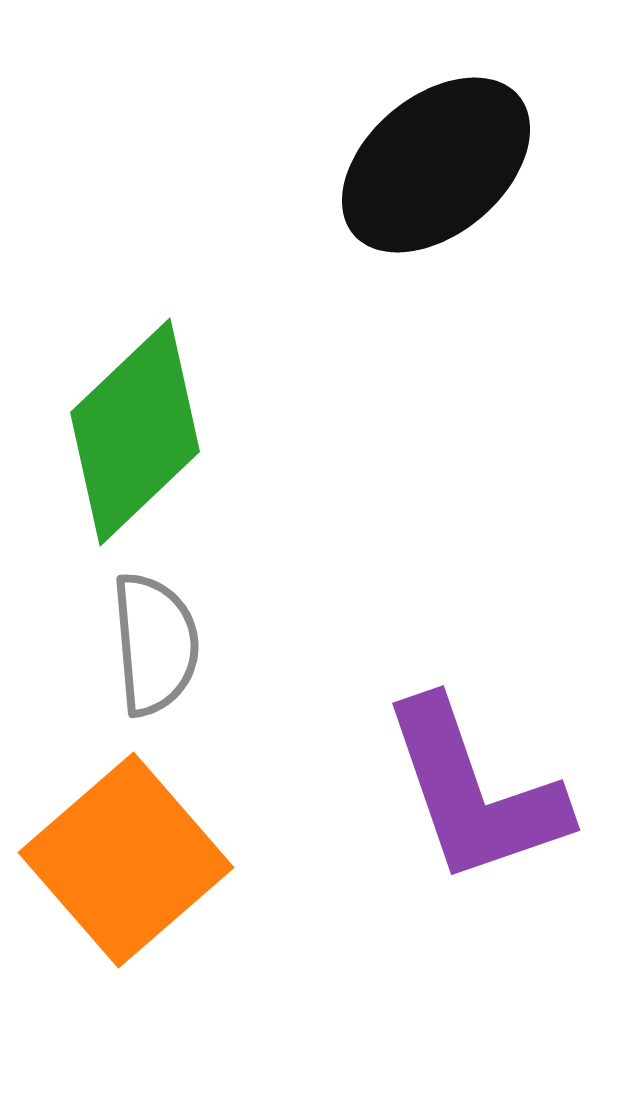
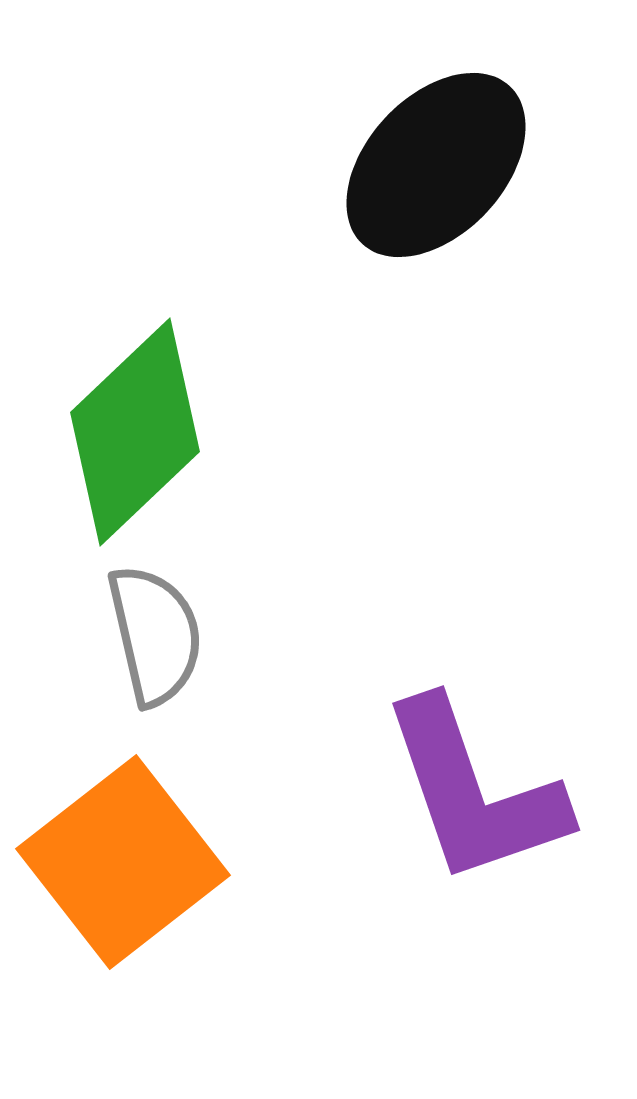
black ellipse: rotated 7 degrees counterclockwise
gray semicircle: moved 9 px up; rotated 8 degrees counterclockwise
orange square: moved 3 px left, 2 px down; rotated 3 degrees clockwise
